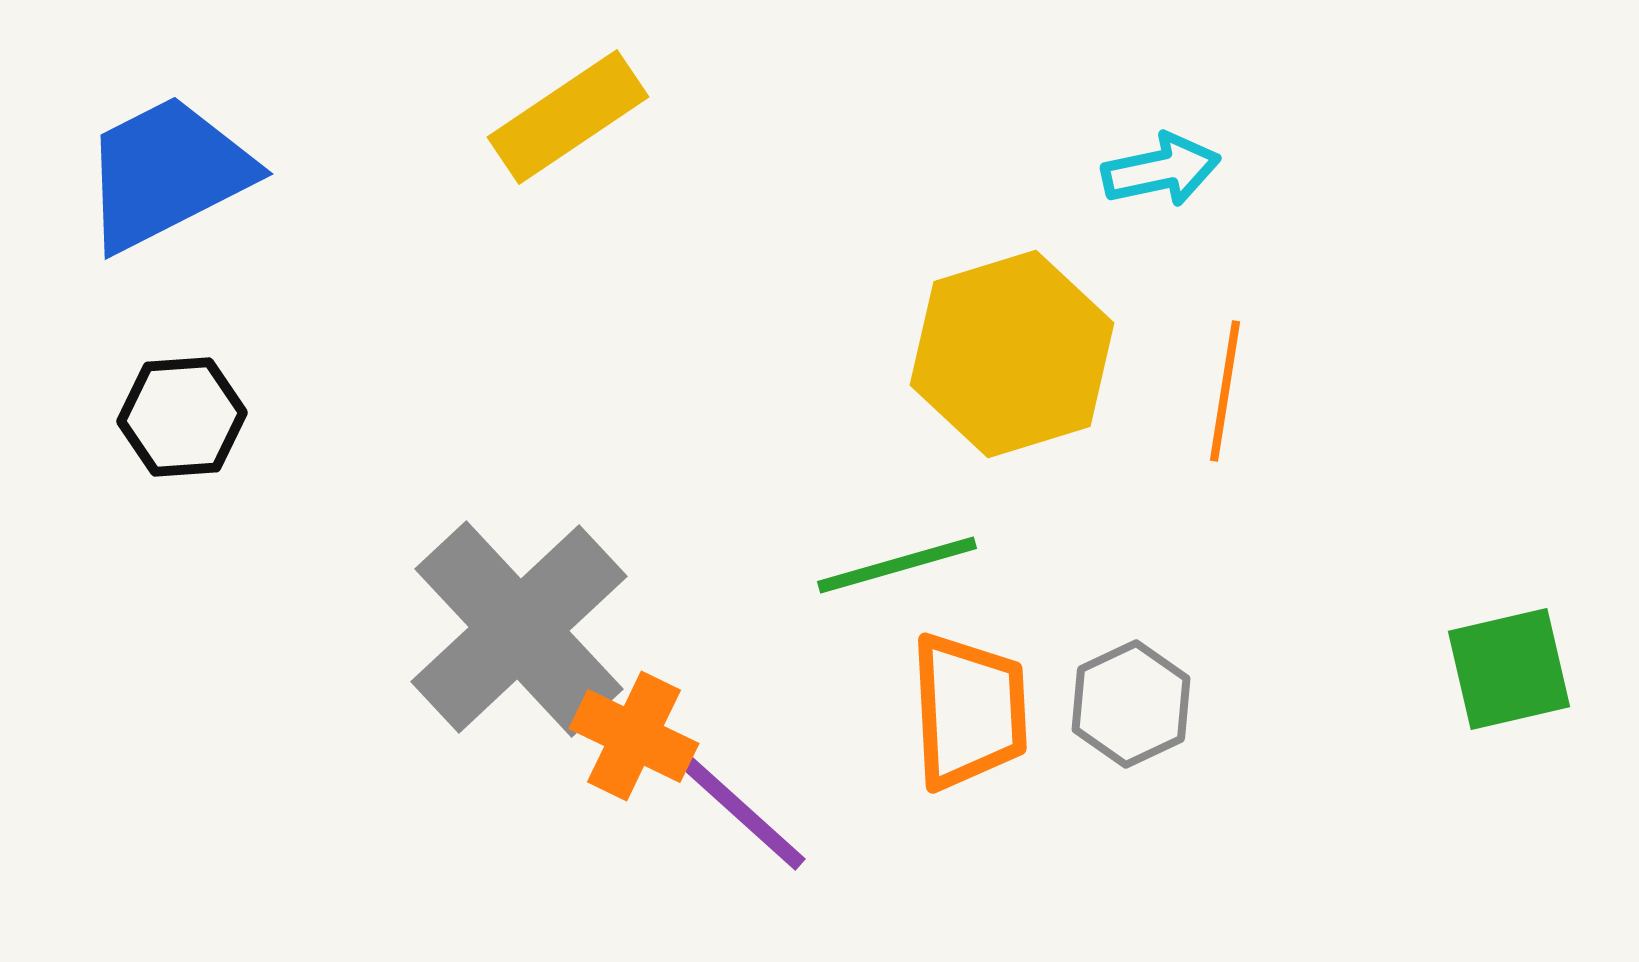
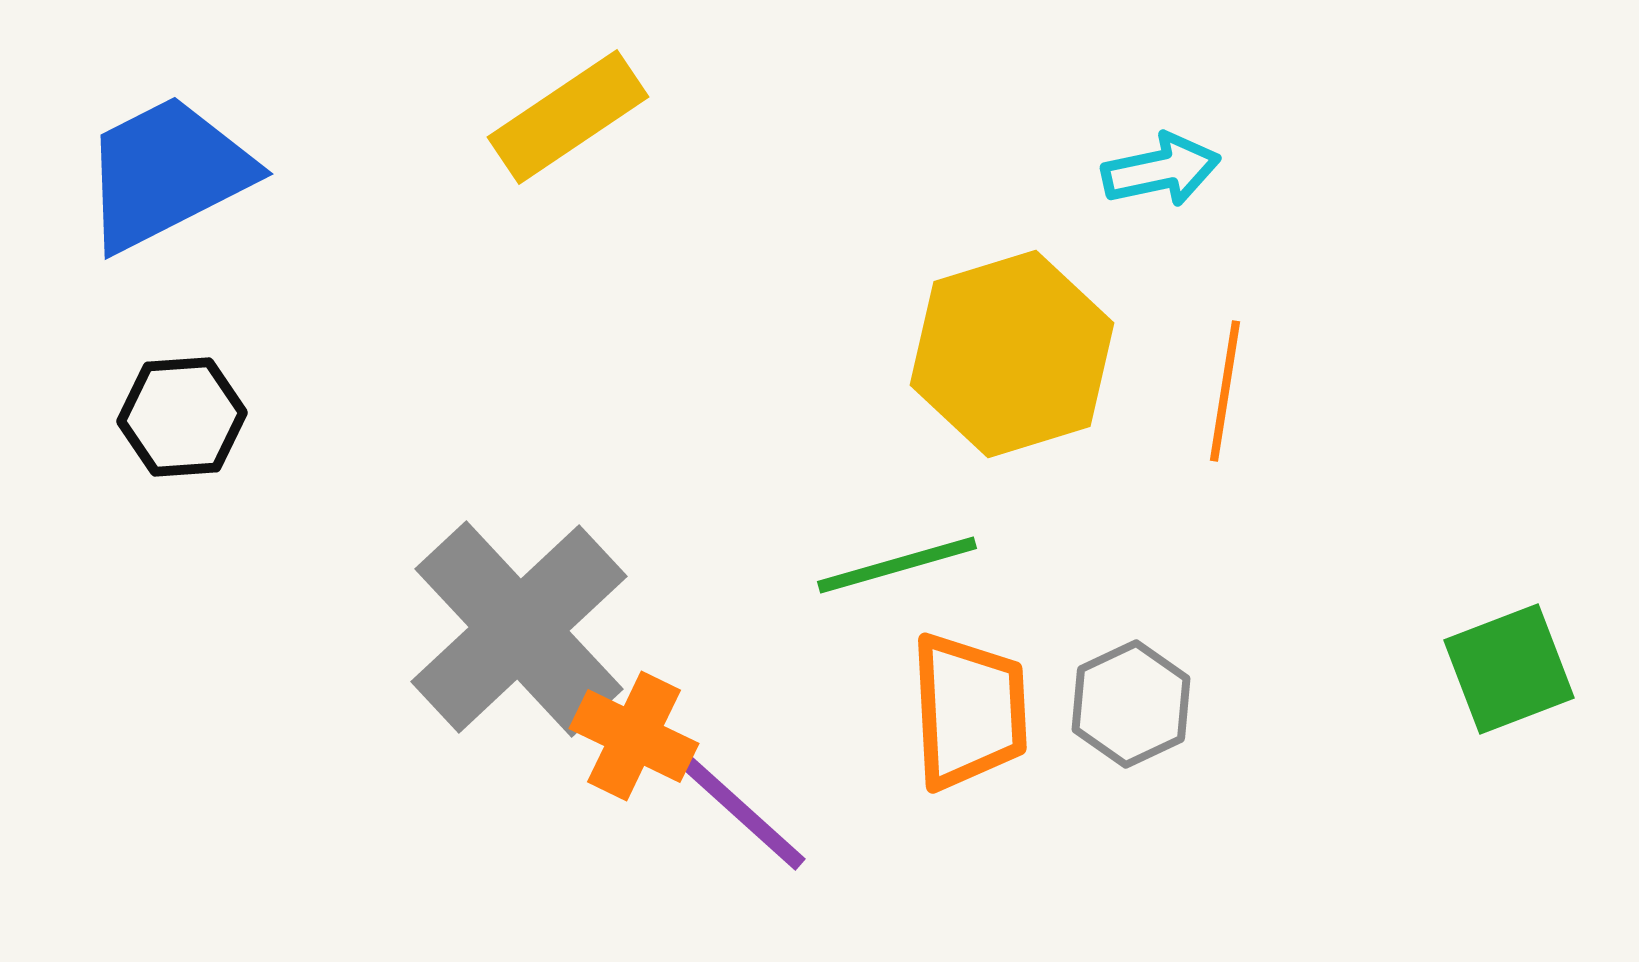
green square: rotated 8 degrees counterclockwise
